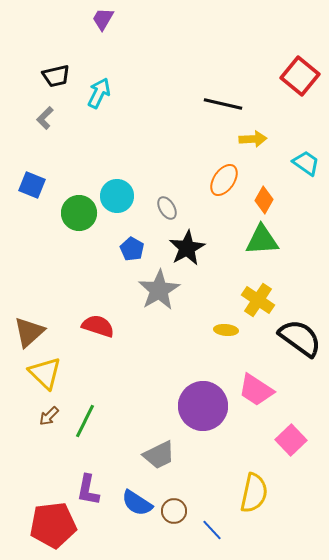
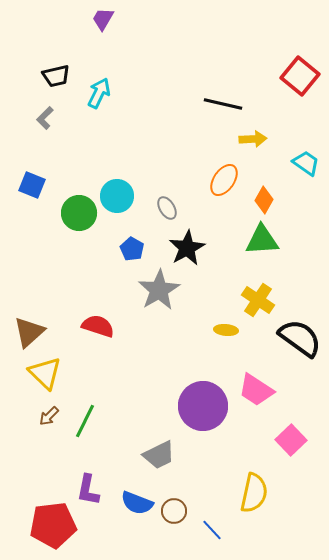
blue semicircle: rotated 12 degrees counterclockwise
